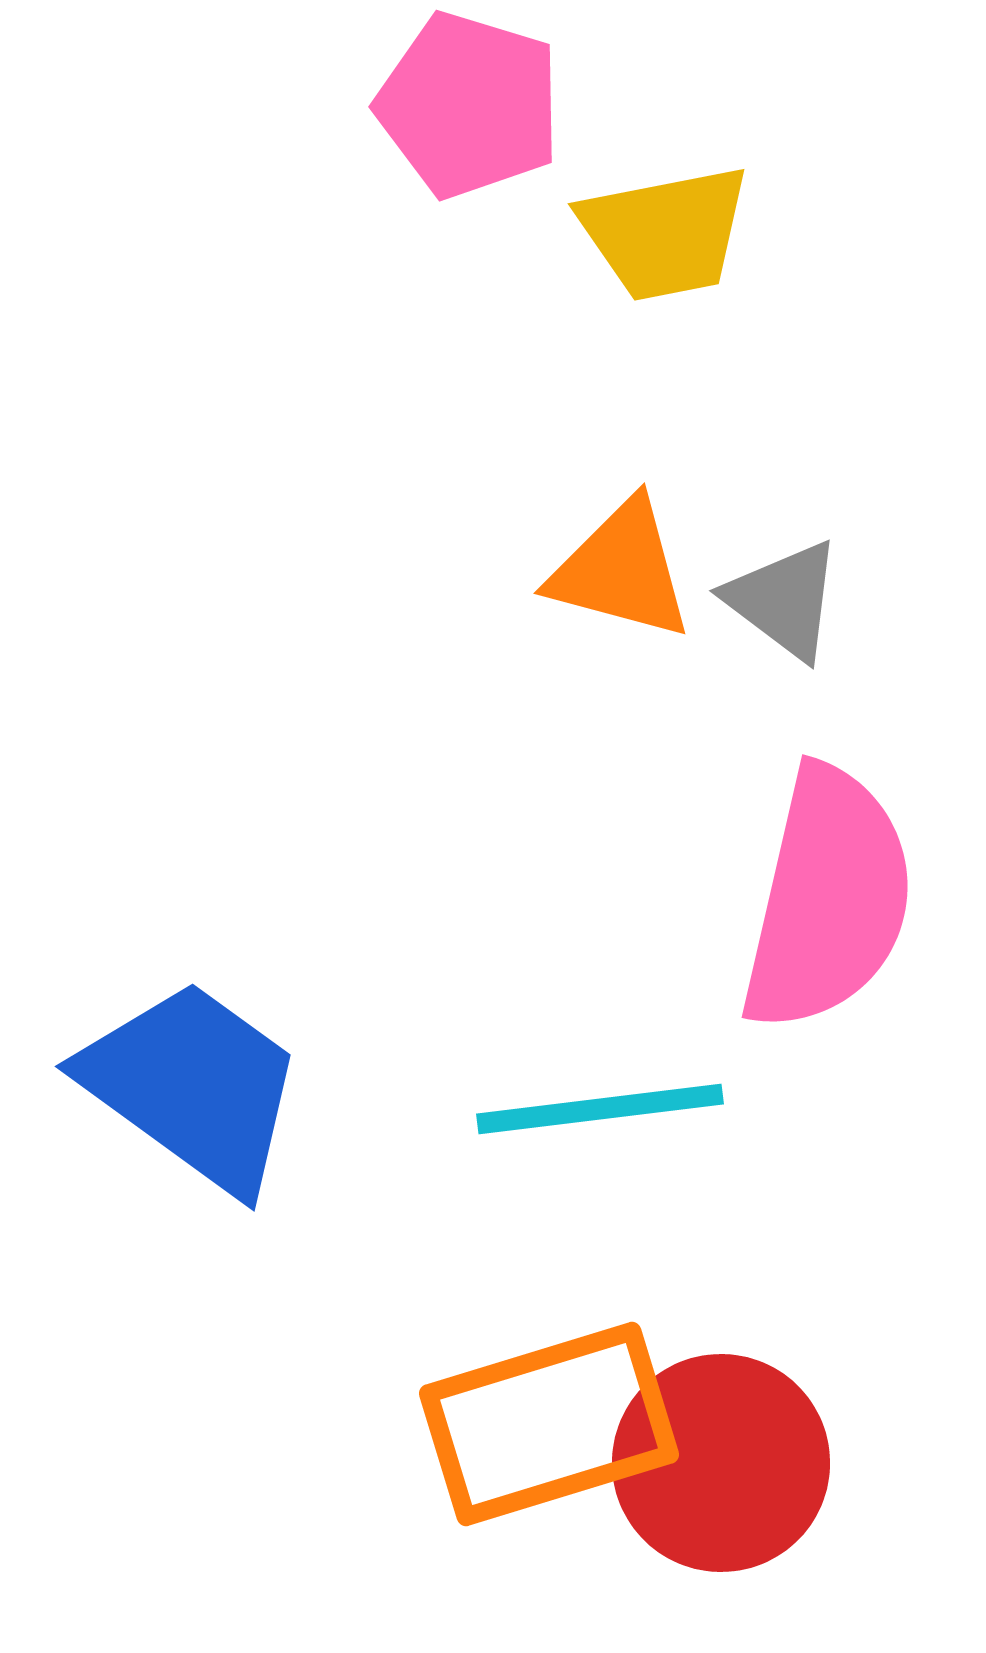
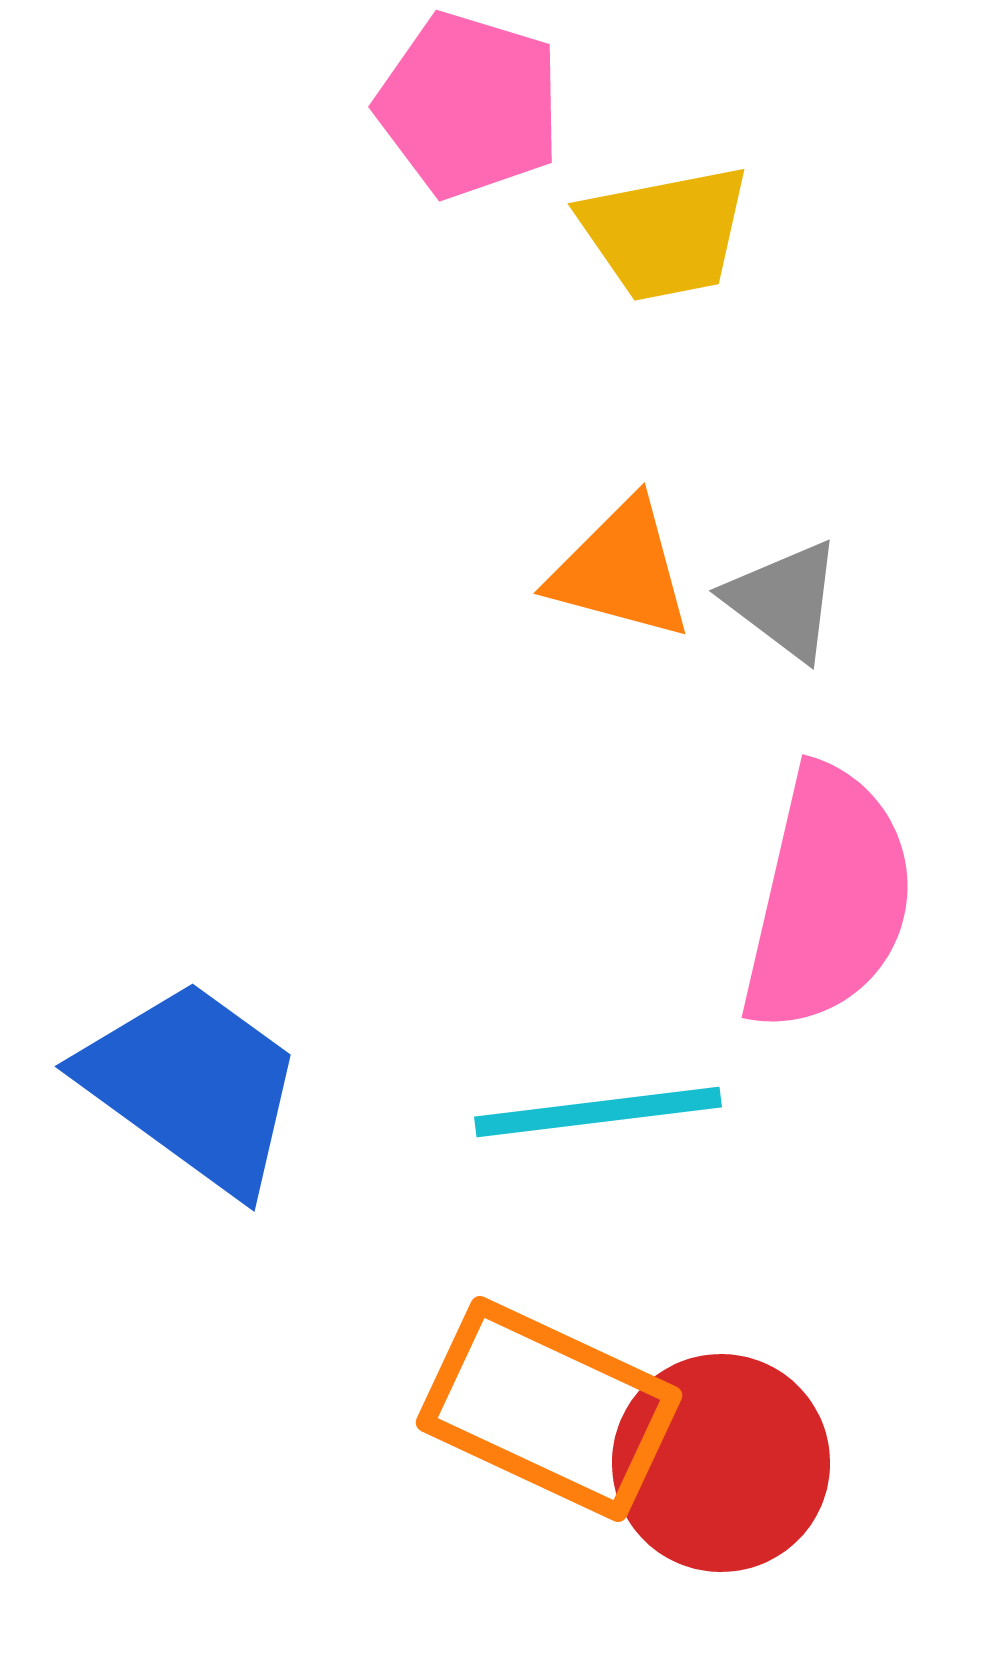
cyan line: moved 2 px left, 3 px down
orange rectangle: moved 15 px up; rotated 42 degrees clockwise
